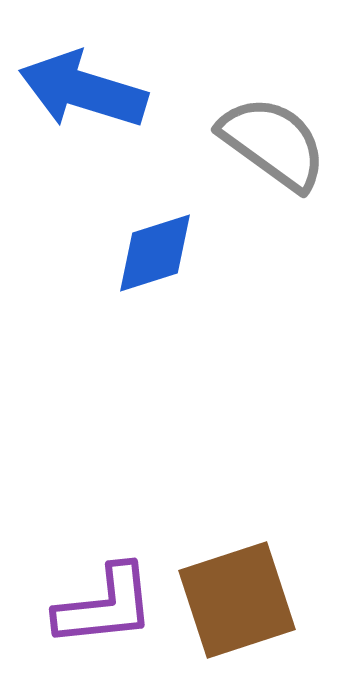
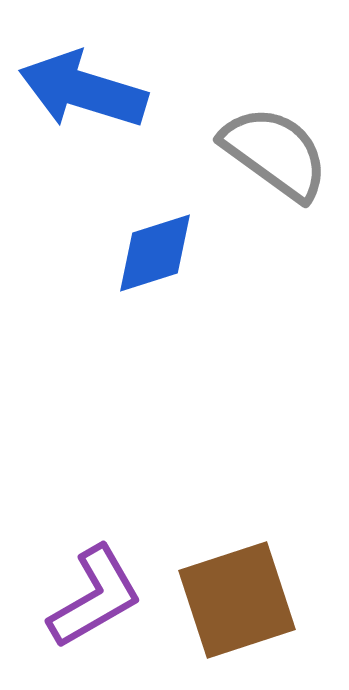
gray semicircle: moved 2 px right, 10 px down
purple L-shape: moved 10 px left, 9 px up; rotated 24 degrees counterclockwise
